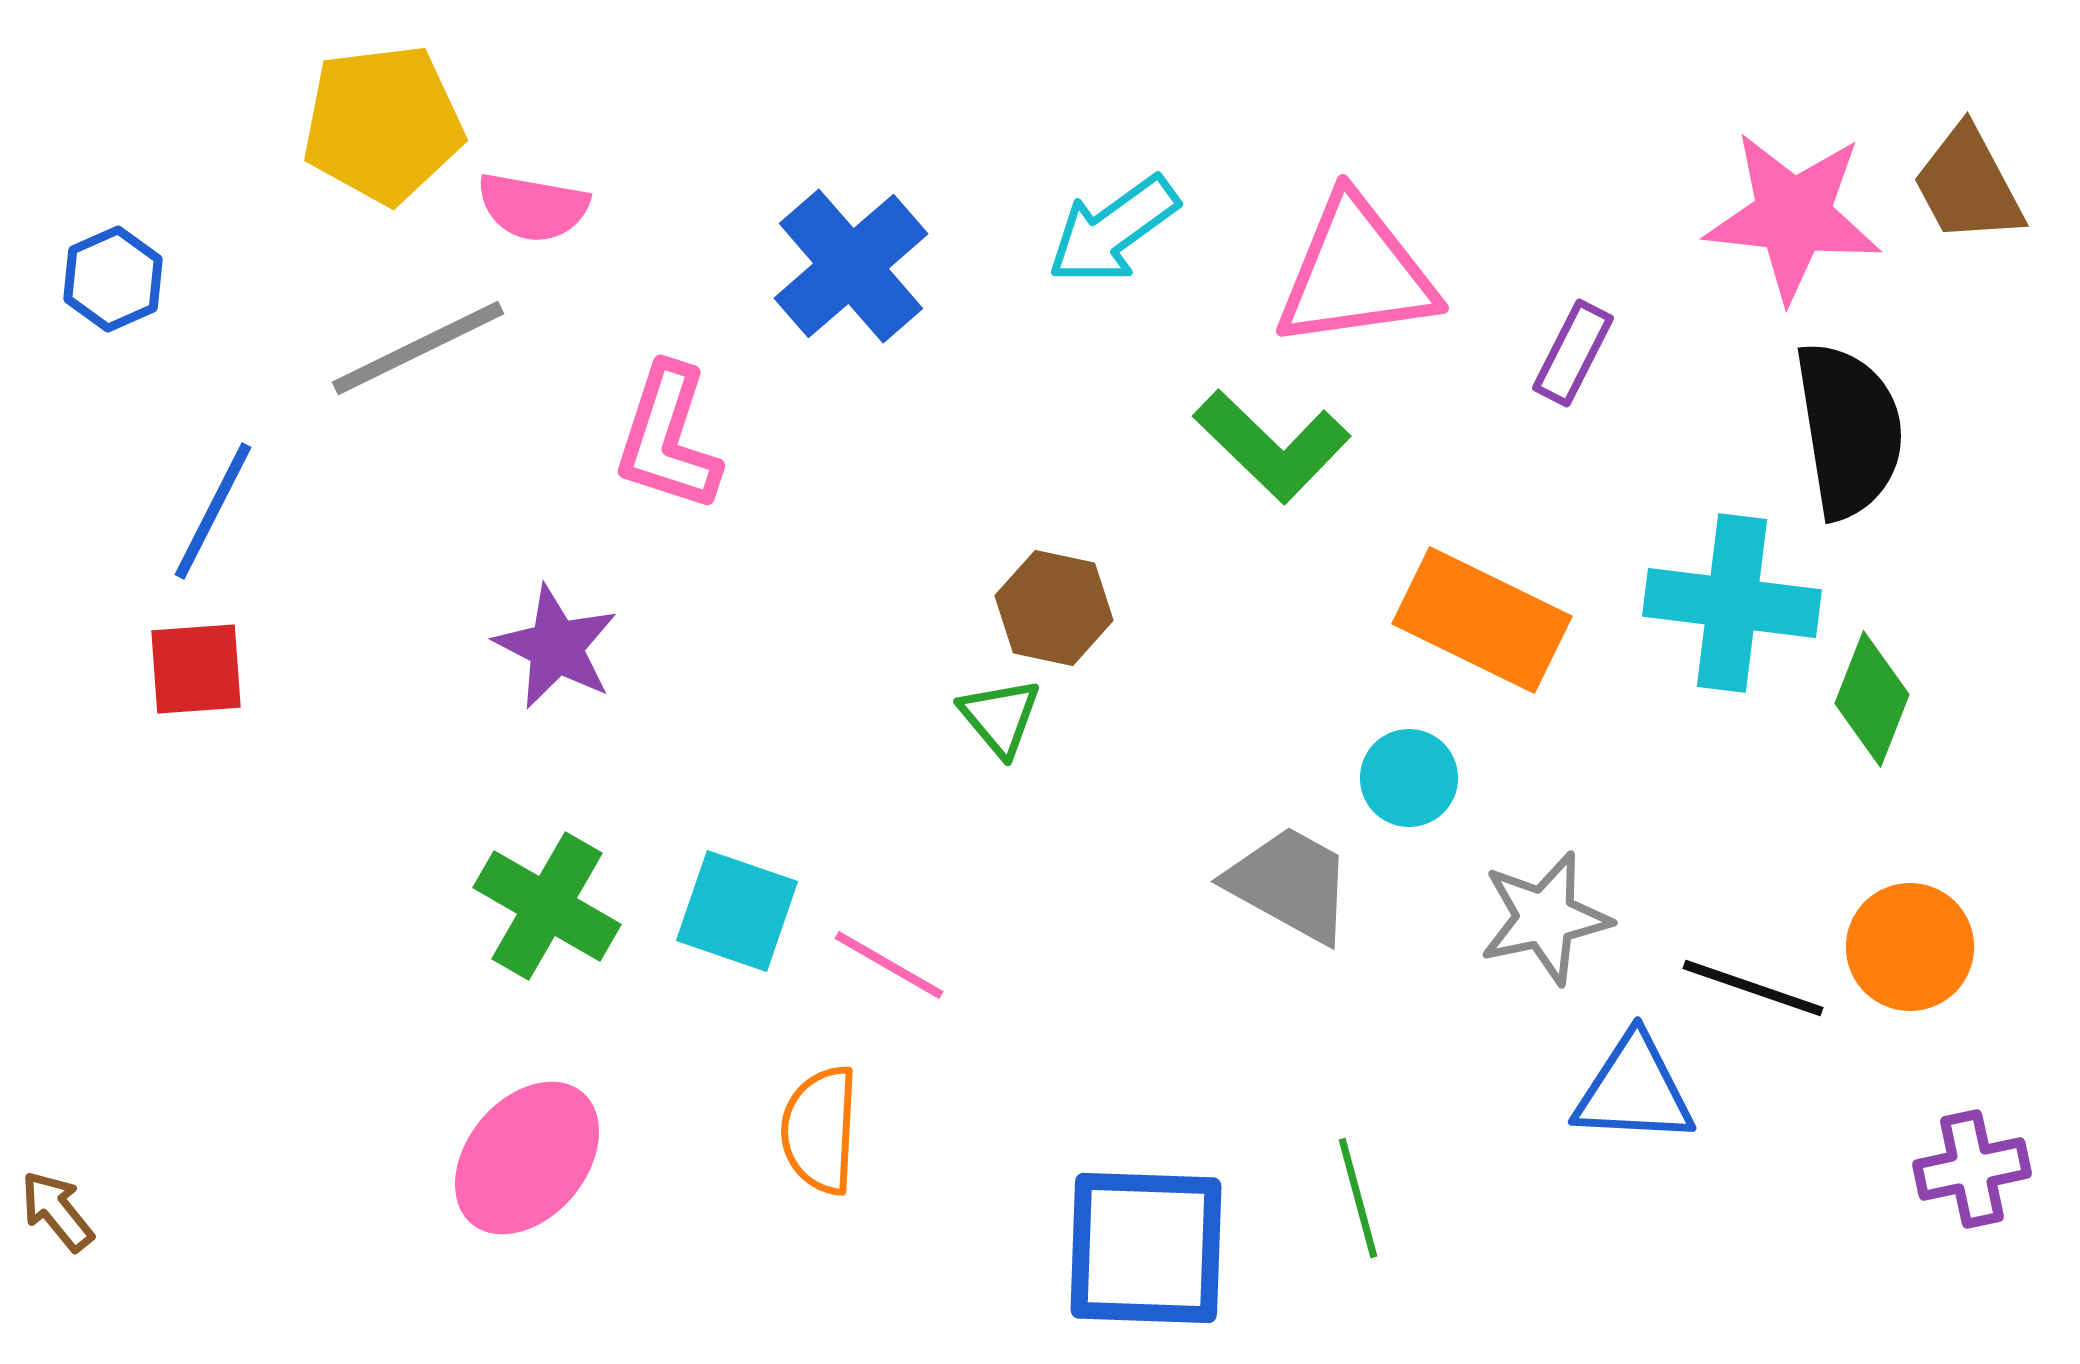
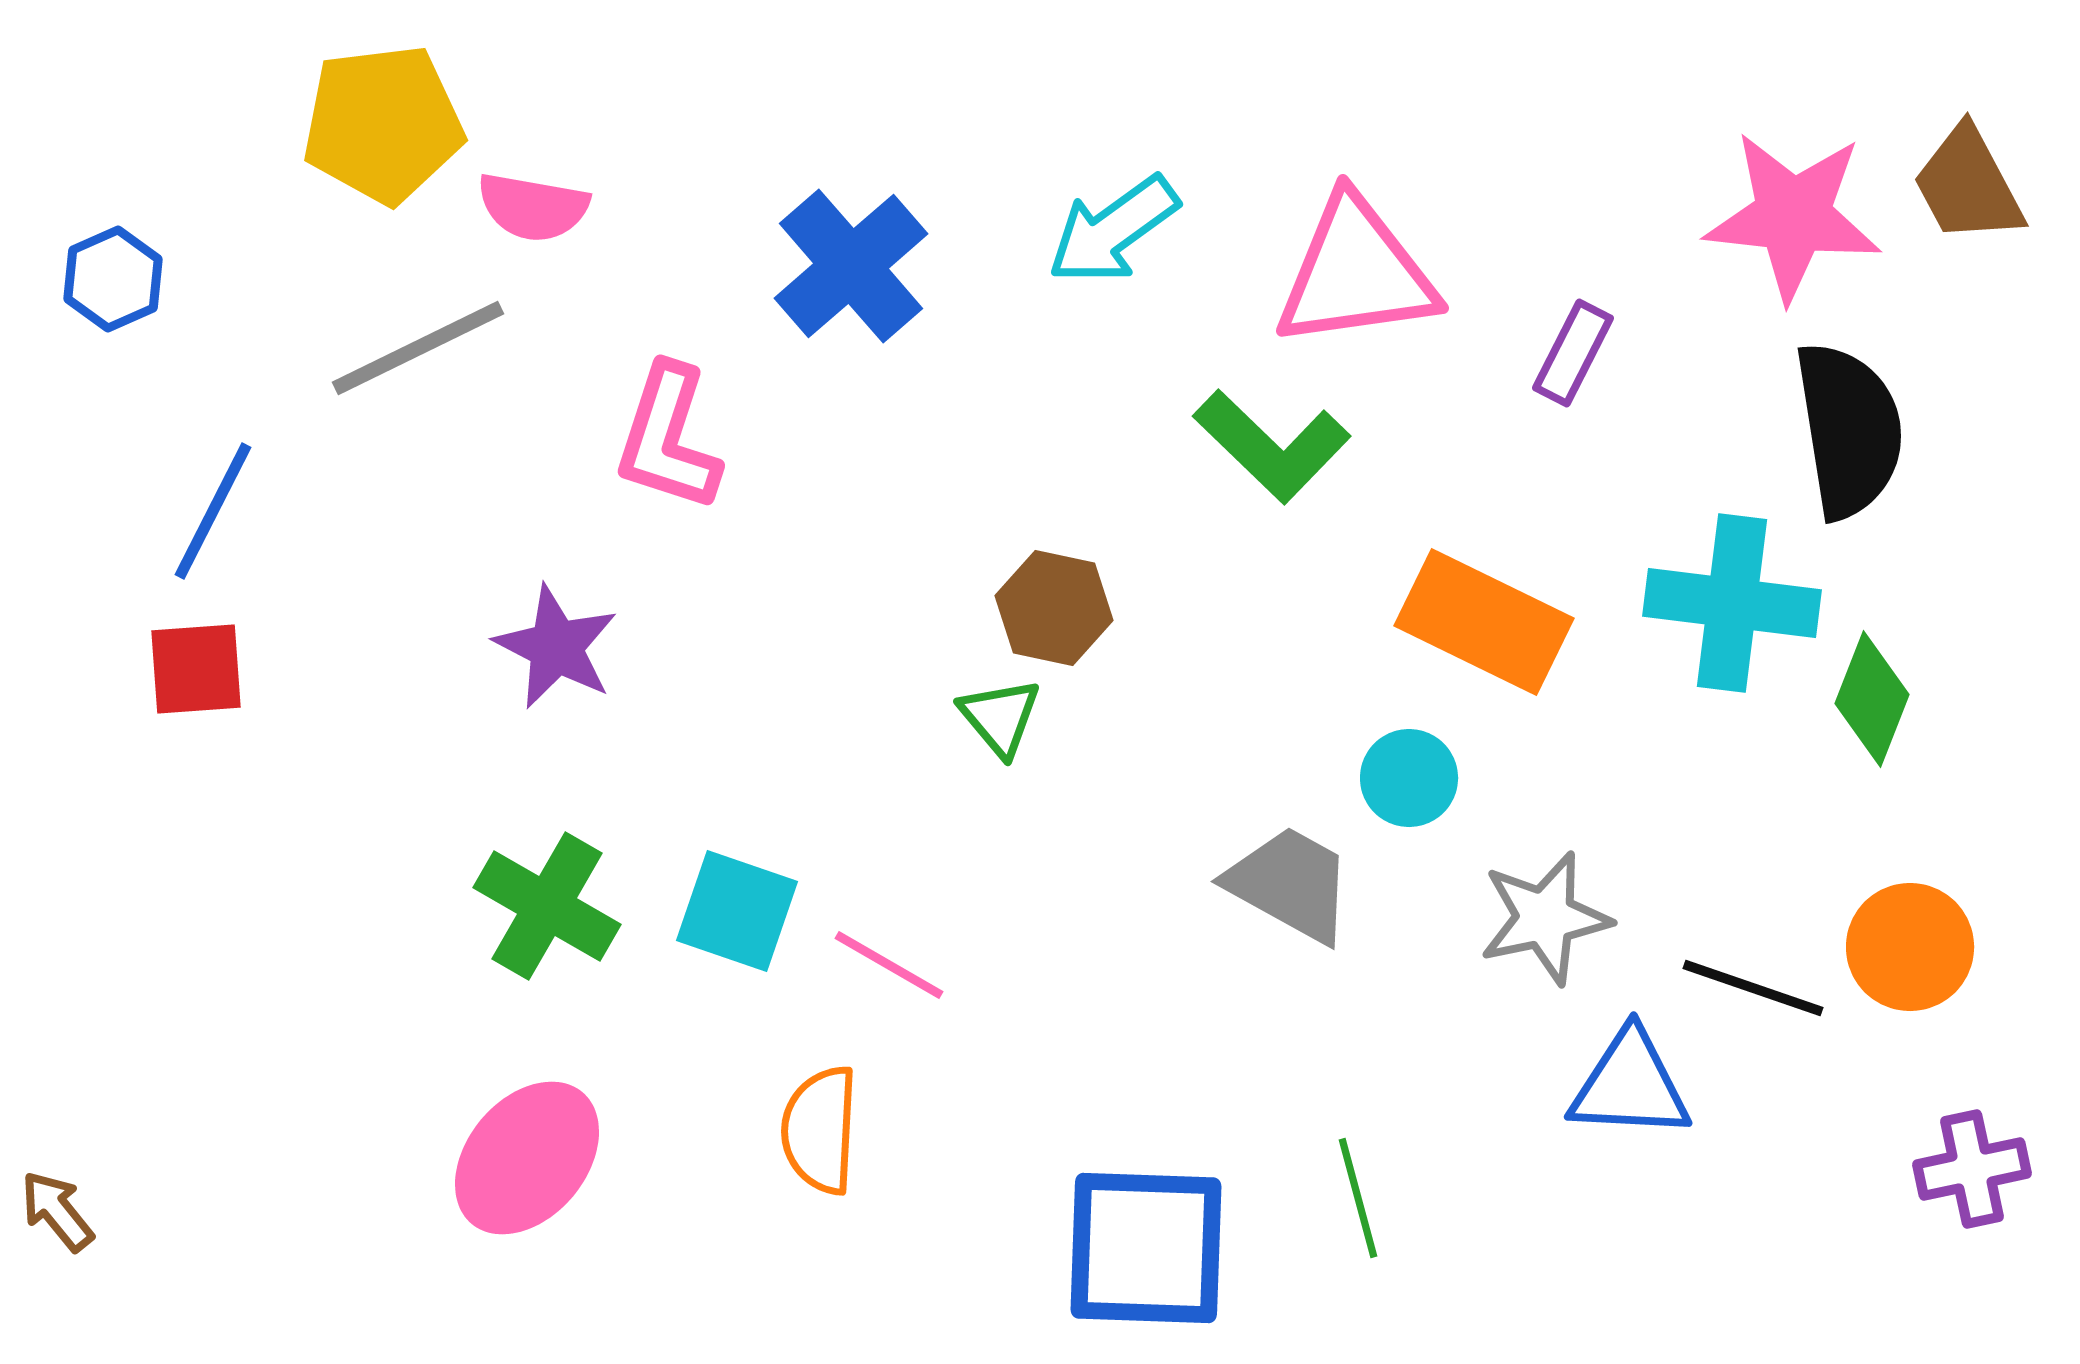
orange rectangle: moved 2 px right, 2 px down
blue triangle: moved 4 px left, 5 px up
